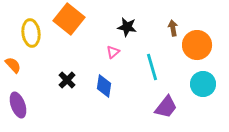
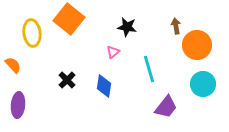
brown arrow: moved 3 px right, 2 px up
yellow ellipse: moved 1 px right
cyan line: moved 3 px left, 2 px down
purple ellipse: rotated 25 degrees clockwise
